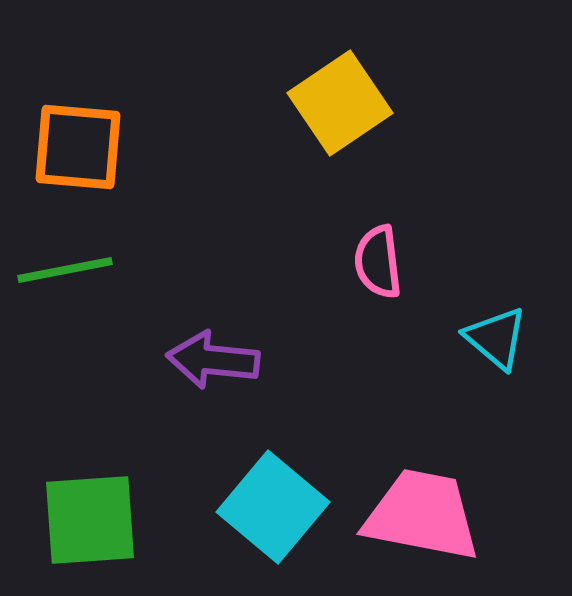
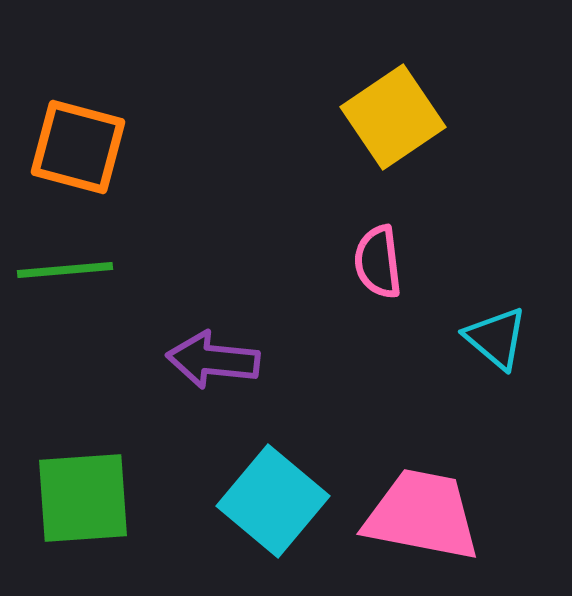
yellow square: moved 53 px right, 14 px down
orange square: rotated 10 degrees clockwise
green line: rotated 6 degrees clockwise
cyan square: moved 6 px up
green square: moved 7 px left, 22 px up
